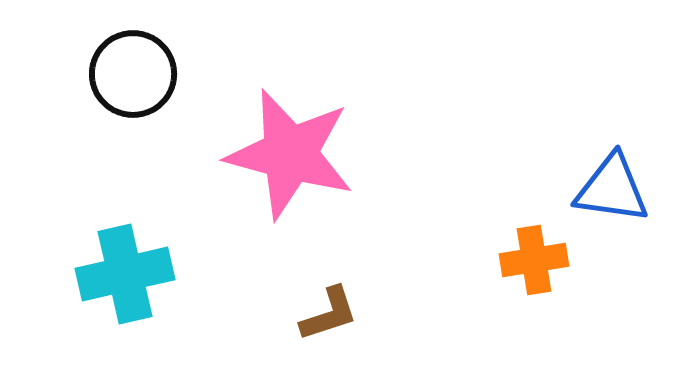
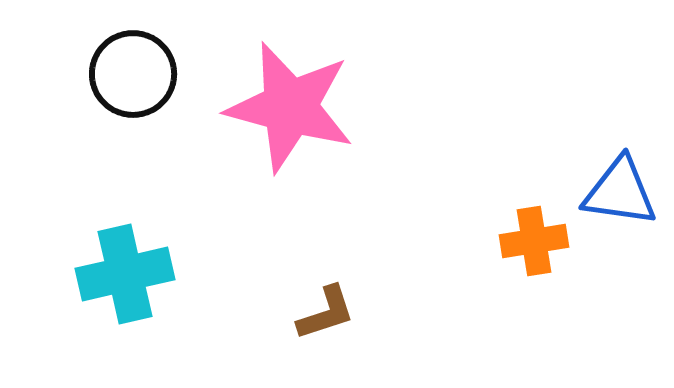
pink star: moved 47 px up
blue triangle: moved 8 px right, 3 px down
orange cross: moved 19 px up
brown L-shape: moved 3 px left, 1 px up
